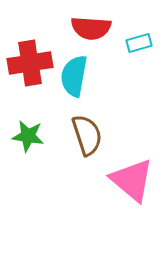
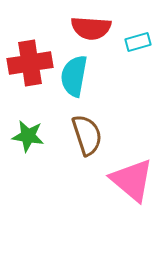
cyan rectangle: moved 1 px left, 1 px up
